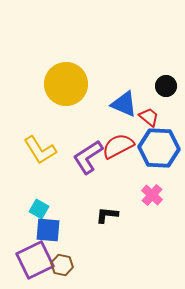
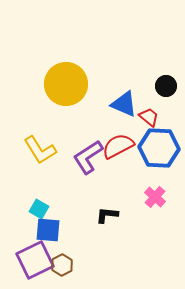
pink cross: moved 3 px right, 2 px down
brown hexagon: rotated 20 degrees clockwise
